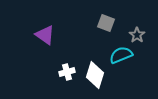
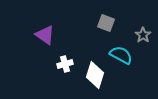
gray star: moved 6 px right
cyan semicircle: rotated 50 degrees clockwise
white cross: moved 2 px left, 8 px up
